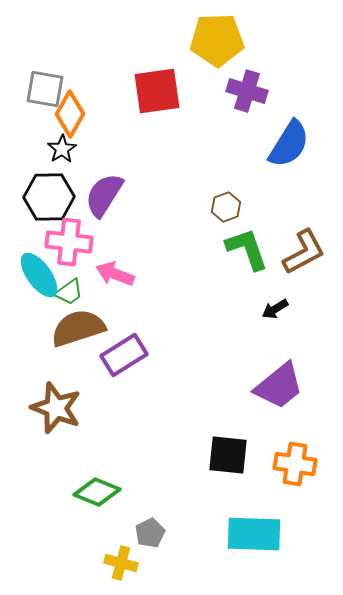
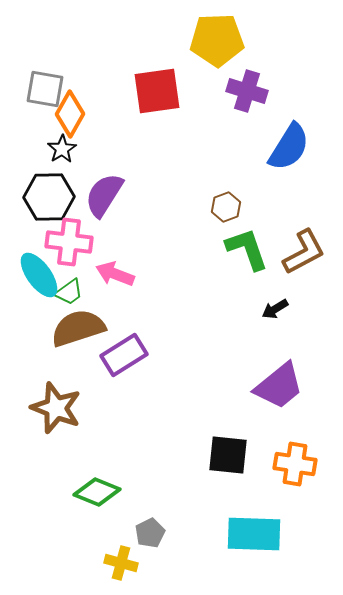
blue semicircle: moved 3 px down
